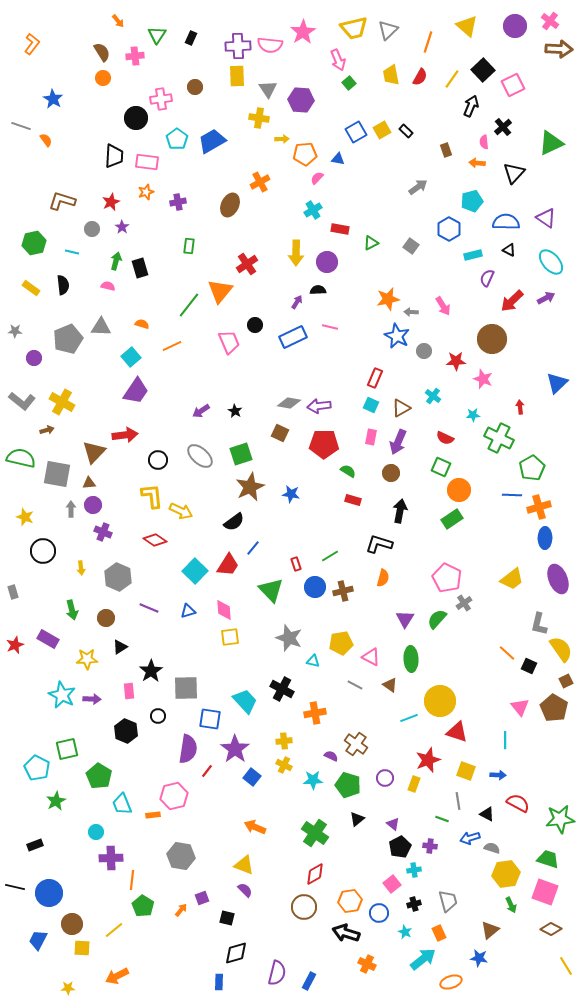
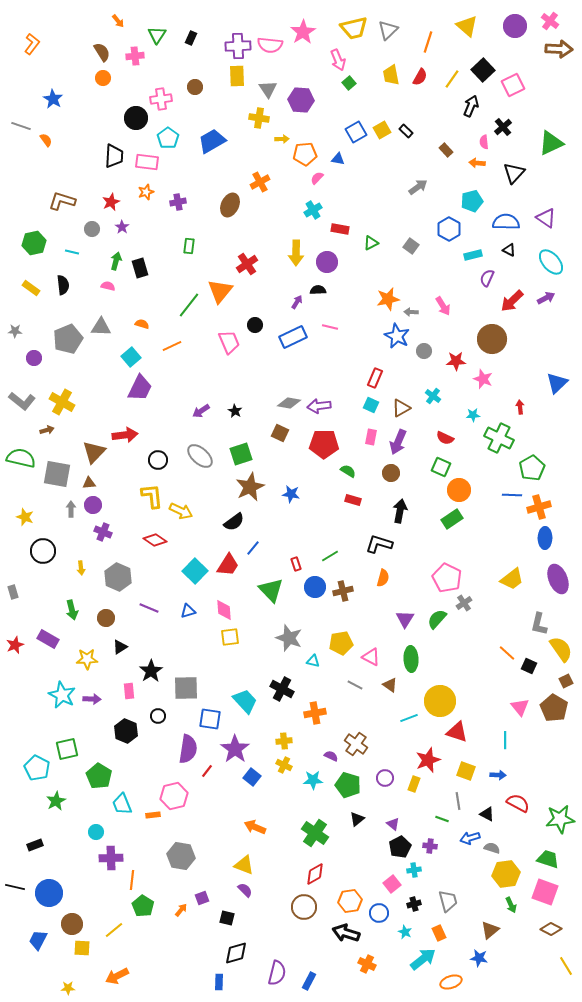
cyan pentagon at (177, 139): moved 9 px left, 1 px up
brown rectangle at (446, 150): rotated 24 degrees counterclockwise
purple trapezoid at (136, 391): moved 4 px right, 3 px up; rotated 8 degrees counterclockwise
